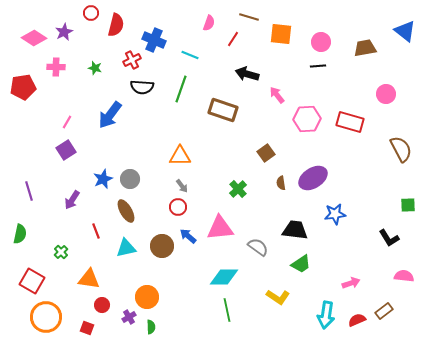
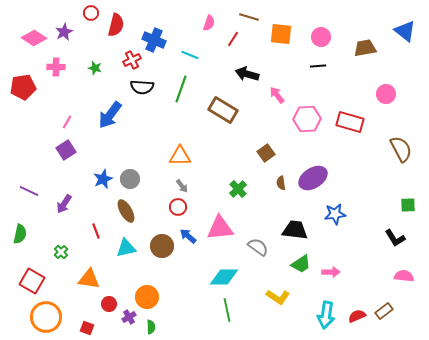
pink circle at (321, 42): moved 5 px up
brown rectangle at (223, 110): rotated 12 degrees clockwise
purple line at (29, 191): rotated 48 degrees counterclockwise
purple arrow at (72, 200): moved 8 px left, 4 px down
black L-shape at (389, 238): moved 6 px right
pink arrow at (351, 283): moved 20 px left, 11 px up; rotated 18 degrees clockwise
red circle at (102, 305): moved 7 px right, 1 px up
red semicircle at (357, 320): moved 4 px up
